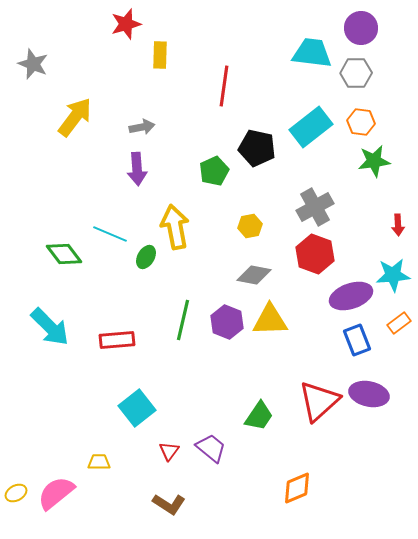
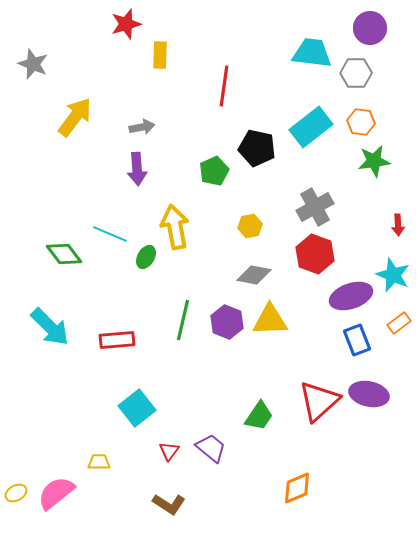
purple circle at (361, 28): moved 9 px right
cyan star at (393, 275): rotated 28 degrees clockwise
